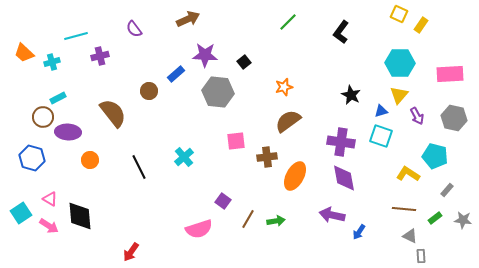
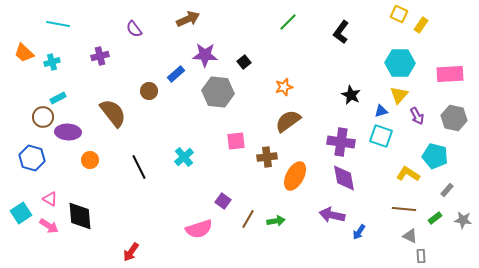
cyan line at (76, 36): moved 18 px left, 12 px up; rotated 25 degrees clockwise
